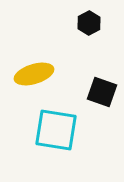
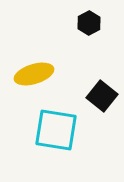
black square: moved 4 px down; rotated 20 degrees clockwise
